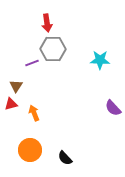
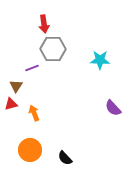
red arrow: moved 3 px left, 1 px down
purple line: moved 5 px down
